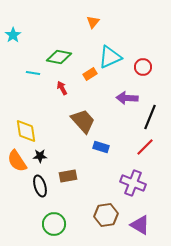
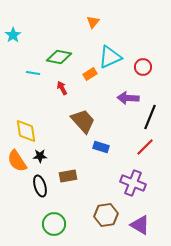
purple arrow: moved 1 px right
